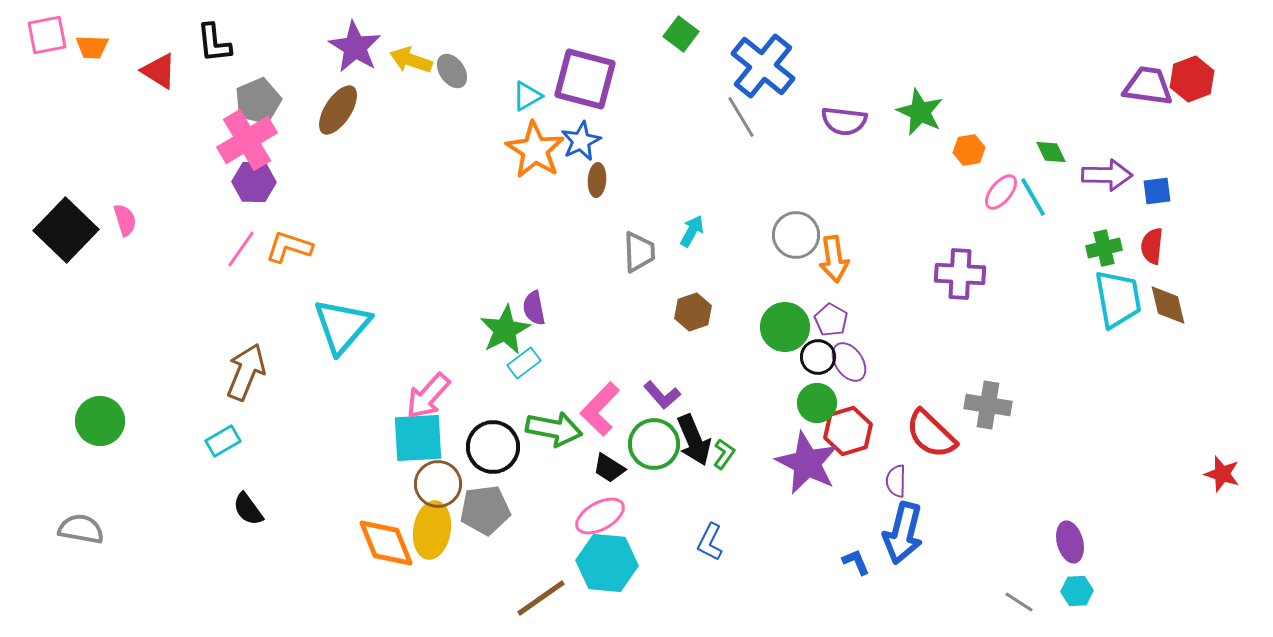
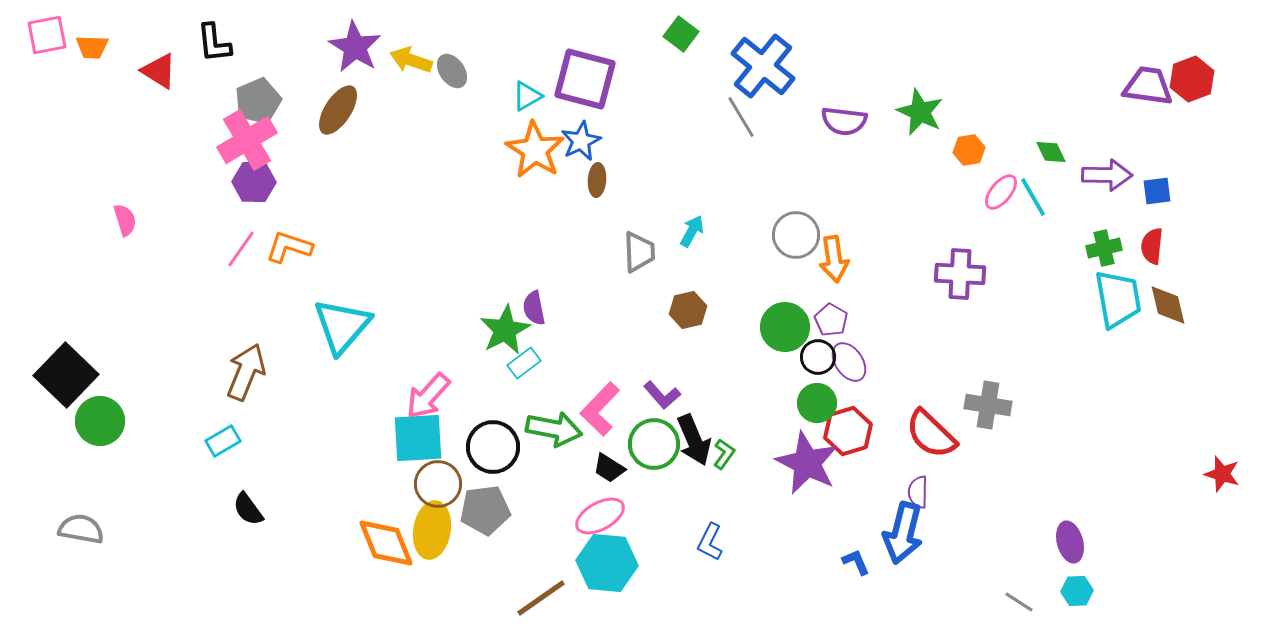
black square at (66, 230): moved 145 px down
brown hexagon at (693, 312): moved 5 px left, 2 px up; rotated 6 degrees clockwise
purple semicircle at (896, 481): moved 22 px right, 11 px down
